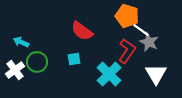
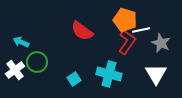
orange pentagon: moved 2 px left, 4 px down
white line: rotated 48 degrees counterclockwise
gray star: moved 12 px right, 1 px down
red L-shape: moved 9 px up
cyan square: moved 20 px down; rotated 24 degrees counterclockwise
cyan cross: rotated 30 degrees counterclockwise
